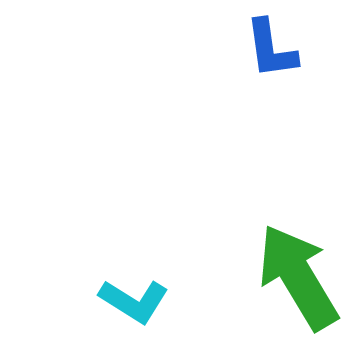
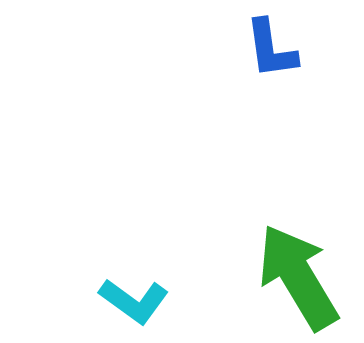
cyan L-shape: rotated 4 degrees clockwise
